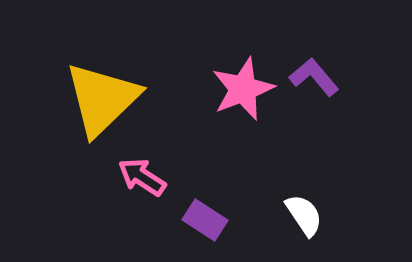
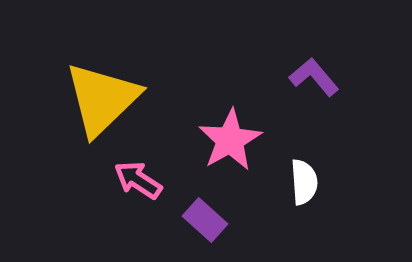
pink star: moved 13 px left, 51 px down; rotated 8 degrees counterclockwise
pink arrow: moved 4 px left, 3 px down
white semicircle: moved 33 px up; rotated 30 degrees clockwise
purple rectangle: rotated 9 degrees clockwise
